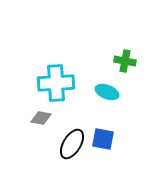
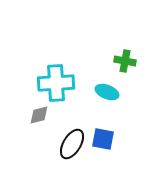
gray diamond: moved 2 px left, 3 px up; rotated 25 degrees counterclockwise
